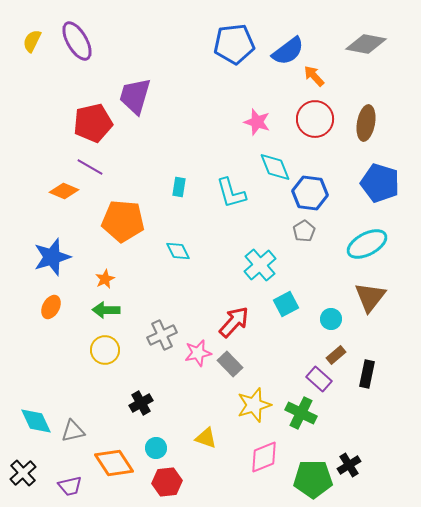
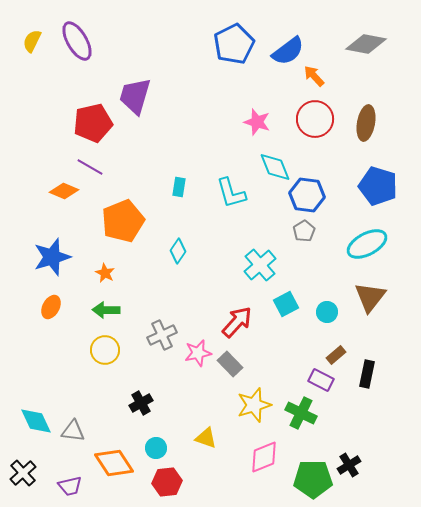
blue pentagon at (234, 44): rotated 21 degrees counterclockwise
blue pentagon at (380, 183): moved 2 px left, 3 px down
blue hexagon at (310, 193): moved 3 px left, 2 px down
orange pentagon at (123, 221): rotated 27 degrees counterclockwise
cyan diamond at (178, 251): rotated 60 degrees clockwise
orange star at (105, 279): moved 6 px up; rotated 18 degrees counterclockwise
cyan circle at (331, 319): moved 4 px left, 7 px up
red arrow at (234, 322): moved 3 px right
purple rectangle at (319, 379): moved 2 px right, 1 px down; rotated 15 degrees counterclockwise
gray triangle at (73, 431): rotated 20 degrees clockwise
